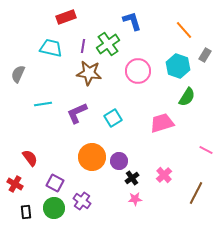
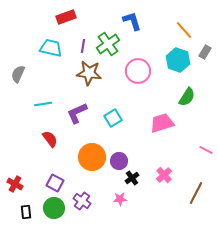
gray rectangle: moved 3 px up
cyan hexagon: moved 6 px up
red semicircle: moved 20 px right, 19 px up
pink star: moved 15 px left
